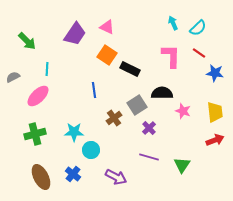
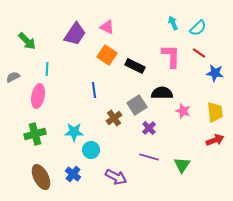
black rectangle: moved 5 px right, 3 px up
pink ellipse: rotated 35 degrees counterclockwise
